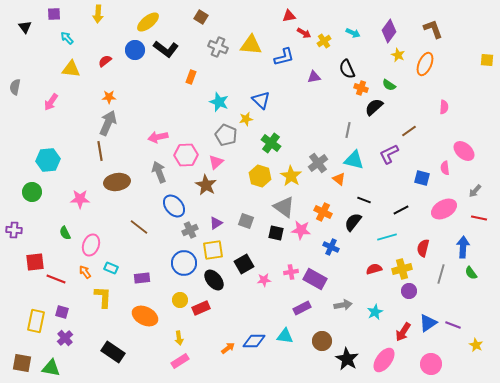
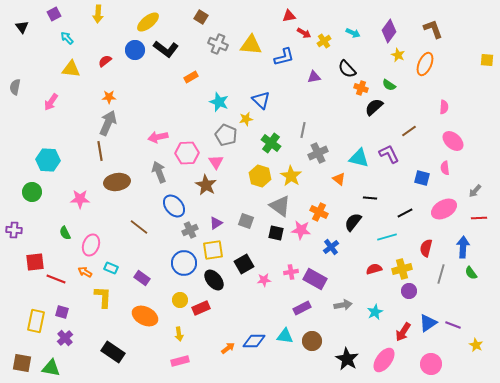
purple square at (54, 14): rotated 24 degrees counterclockwise
black triangle at (25, 27): moved 3 px left
gray cross at (218, 47): moved 3 px up
black semicircle at (347, 69): rotated 18 degrees counterclockwise
orange rectangle at (191, 77): rotated 40 degrees clockwise
gray line at (348, 130): moved 45 px left
pink ellipse at (464, 151): moved 11 px left, 10 px up
purple L-shape at (389, 154): rotated 90 degrees clockwise
pink hexagon at (186, 155): moved 1 px right, 2 px up
cyan hexagon at (48, 160): rotated 10 degrees clockwise
cyan triangle at (354, 160): moved 5 px right, 2 px up
pink triangle at (216, 162): rotated 21 degrees counterclockwise
gray cross at (318, 163): moved 10 px up; rotated 12 degrees clockwise
black line at (364, 200): moved 6 px right, 2 px up; rotated 16 degrees counterclockwise
gray triangle at (284, 207): moved 4 px left, 1 px up
black line at (401, 210): moved 4 px right, 3 px down
orange cross at (323, 212): moved 4 px left
red line at (479, 218): rotated 14 degrees counterclockwise
blue cross at (331, 247): rotated 28 degrees clockwise
red semicircle at (423, 248): moved 3 px right
orange arrow at (85, 272): rotated 24 degrees counterclockwise
purple rectangle at (142, 278): rotated 42 degrees clockwise
yellow arrow at (179, 338): moved 4 px up
brown circle at (322, 341): moved 10 px left
pink rectangle at (180, 361): rotated 18 degrees clockwise
